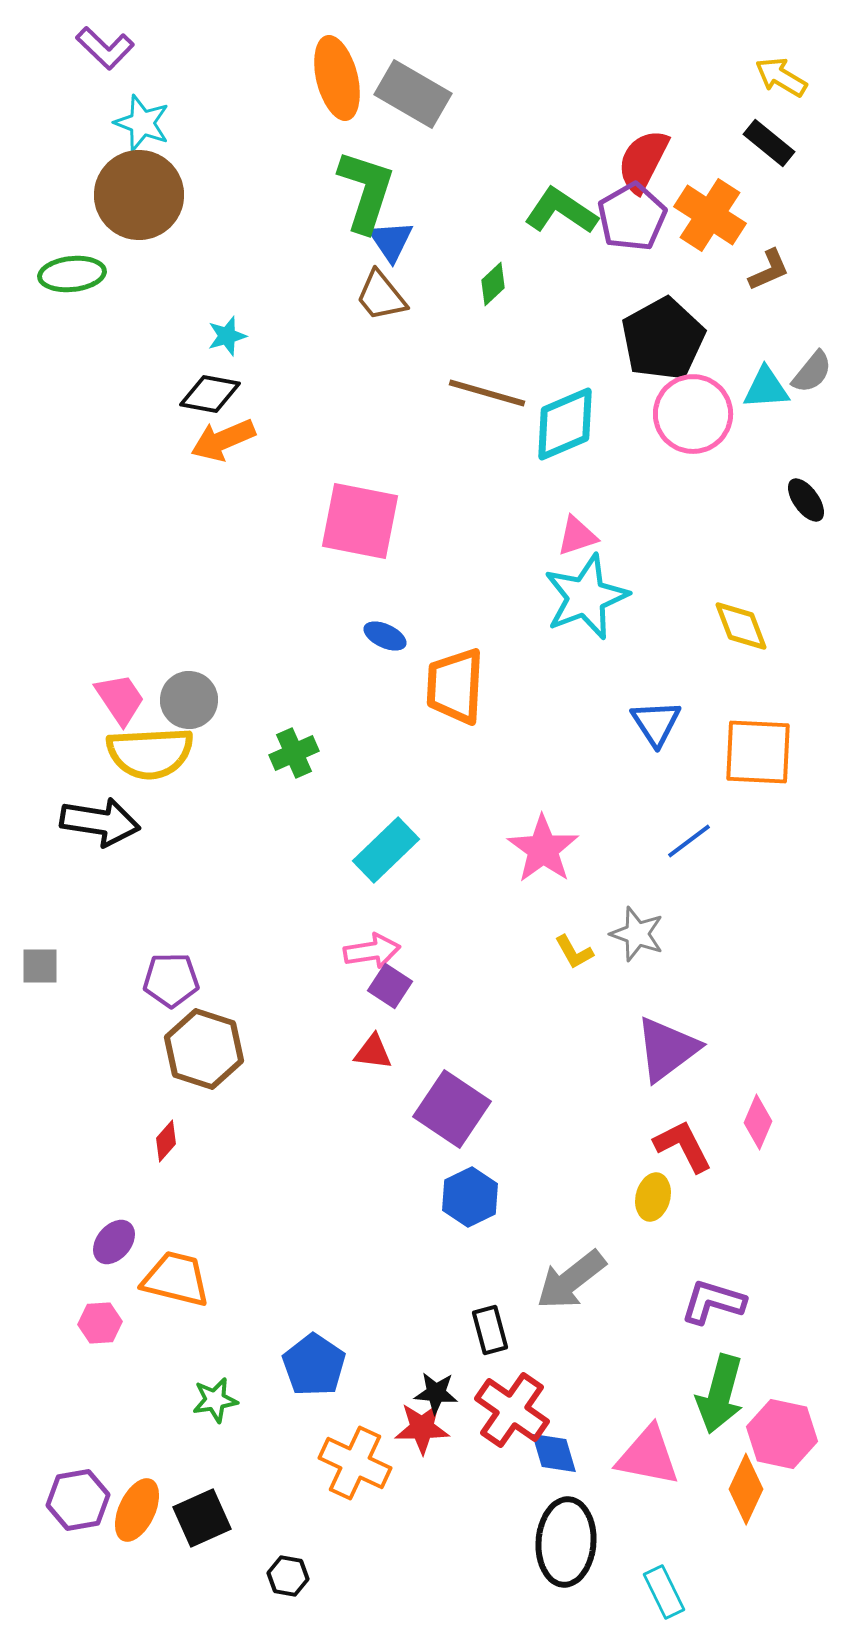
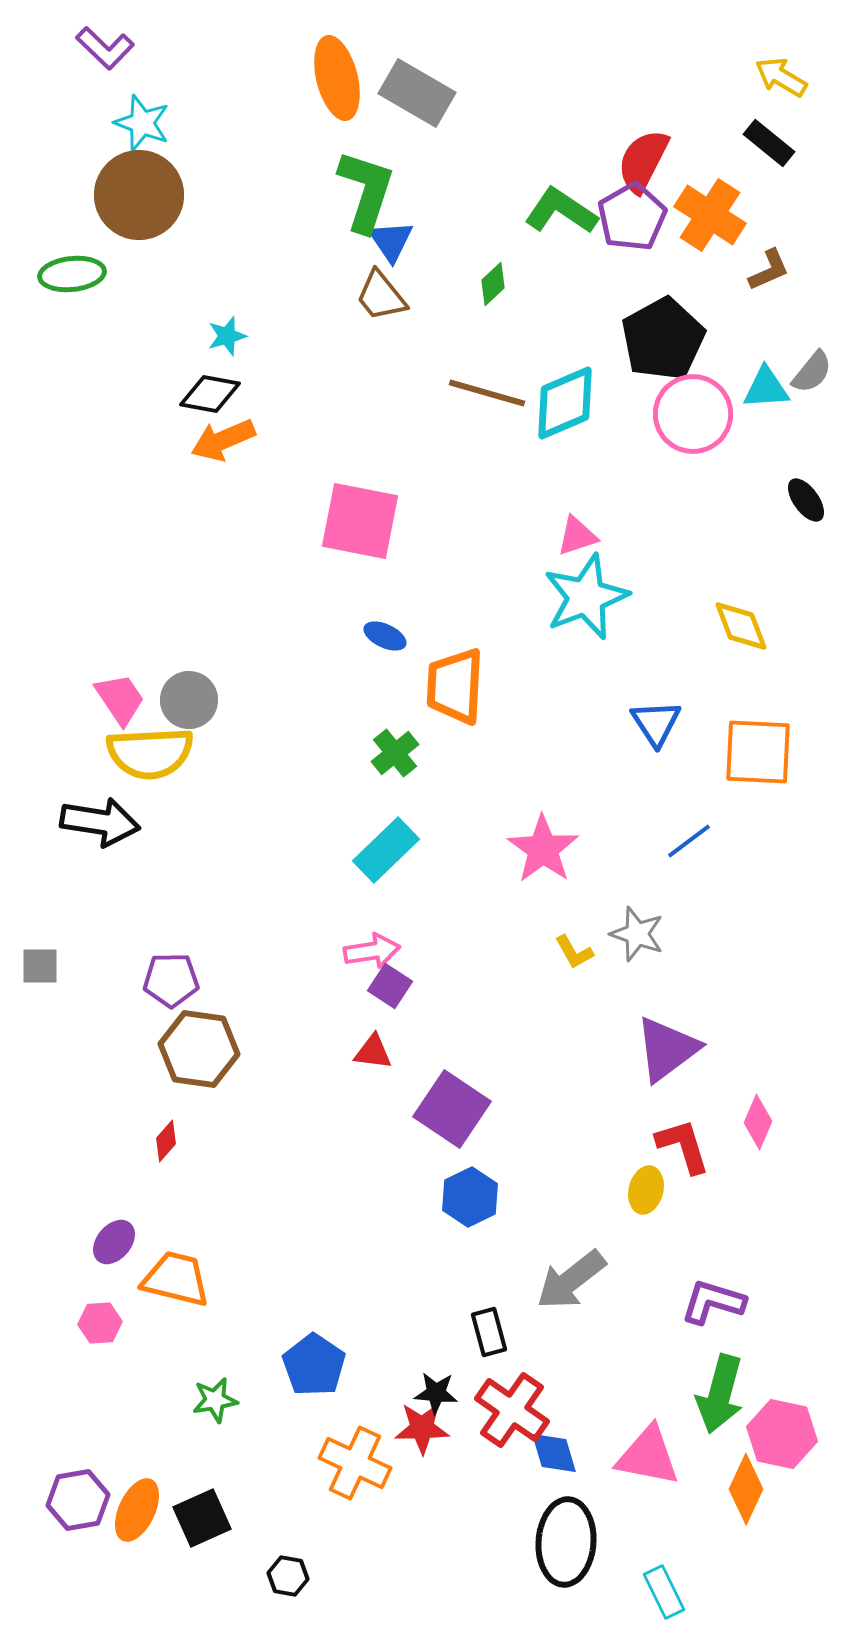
gray rectangle at (413, 94): moved 4 px right, 1 px up
cyan diamond at (565, 424): moved 21 px up
green cross at (294, 753): moved 101 px right; rotated 15 degrees counterclockwise
brown hexagon at (204, 1049): moved 5 px left; rotated 10 degrees counterclockwise
red L-shape at (683, 1146): rotated 10 degrees clockwise
yellow ellipse at (653, 1197): moved 7 px left, 7 px up
black rectangle at (490, 1330): moved 1 px left, 2 px down
